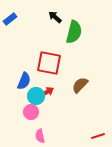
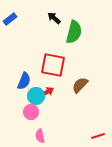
black arrow: moved 1 px left, 1 px down
red square: moved 4 px right, 2 px down
